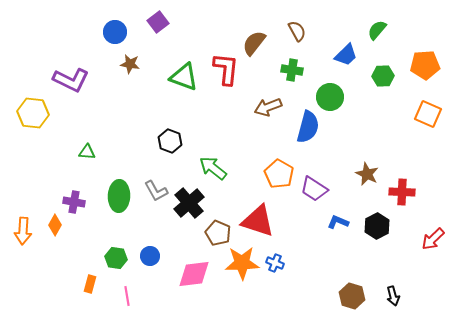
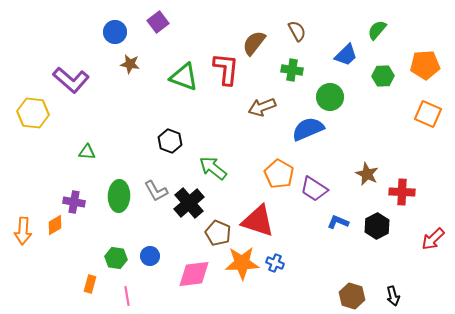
purple L-shape at (71, 80): rotated 15 degrees clockwise
brown arrow at (268, 107): moved 6 px left
blue semicircle at (308, 127): moved 2 px down; rotated 128 degrees counterclockwise
orange diamond at (55, 225): rotated 30 degrees clockwise
